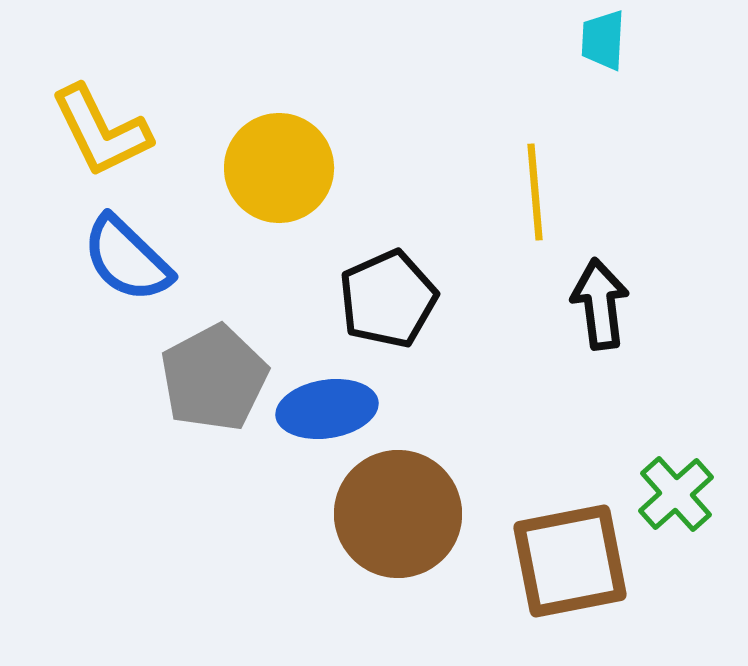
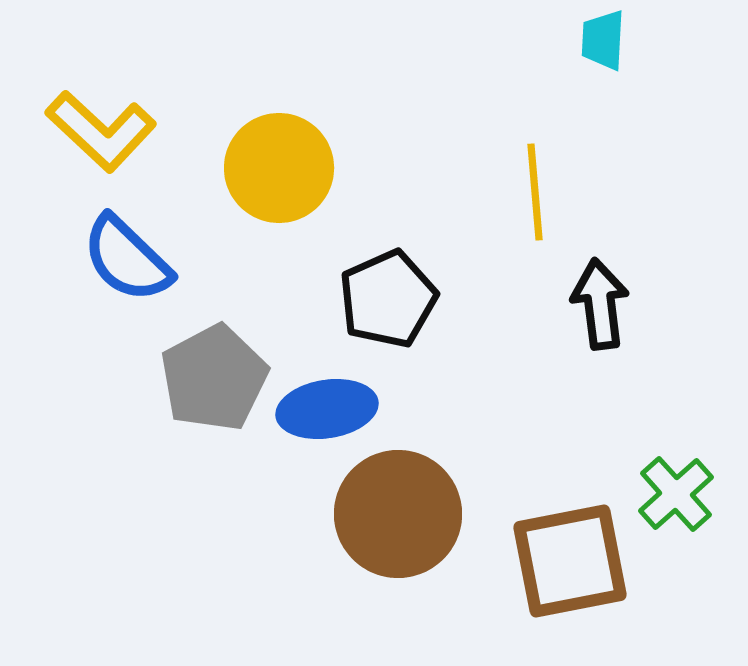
yellow L-shape: rotated 21 degrees counterclockwise
